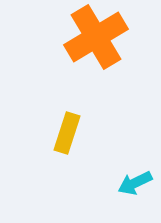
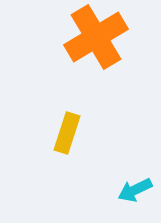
cyan arrow: moved 7 px down
